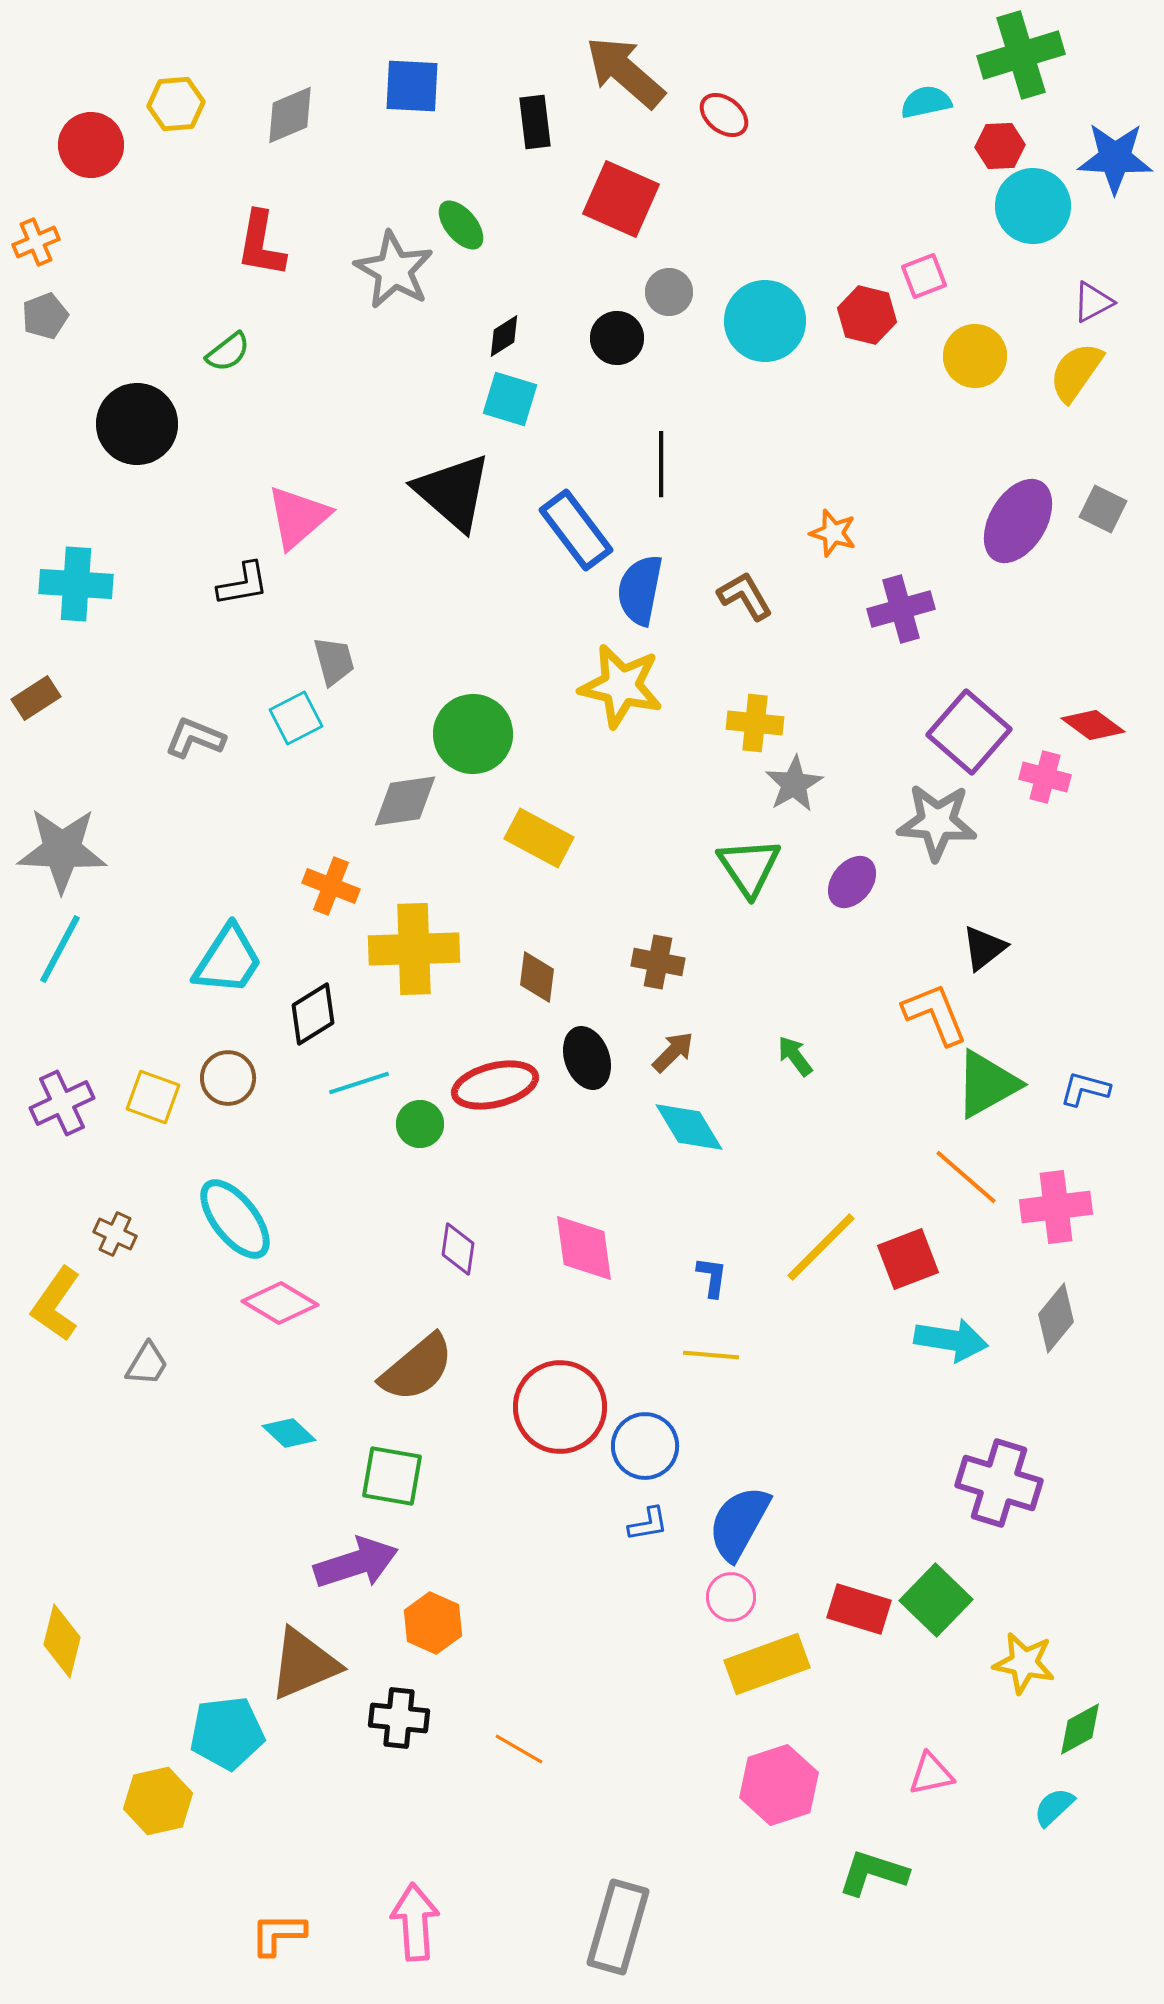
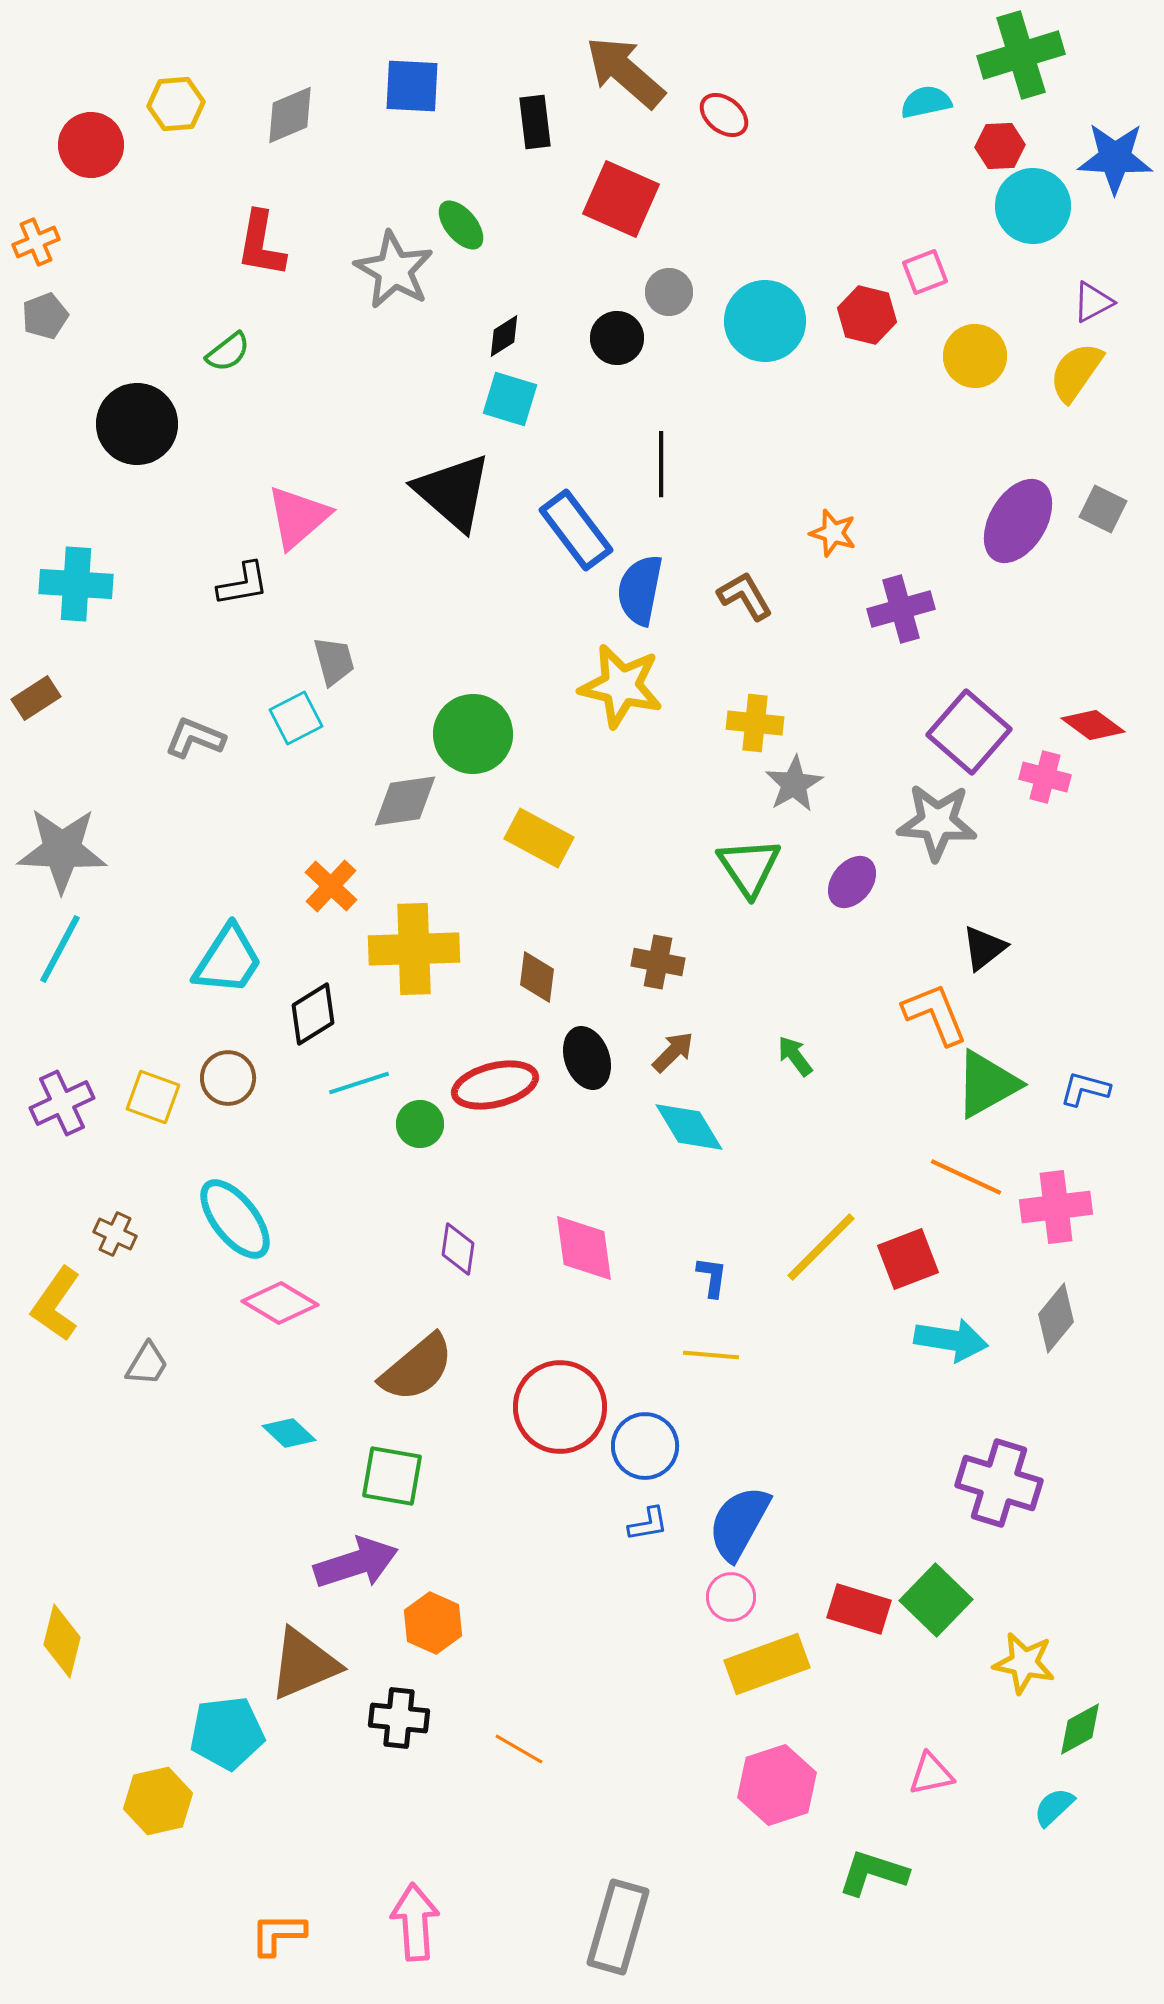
pink square at (924, 276): moved 1 px right, 4 px up
orange cross at (331, 886): rotated 22 degrees clockwise
orange line at (966, 1177): rotated 16 degrees counterclockwise
pink hexagon at (779, 1785): moved 2 px left
